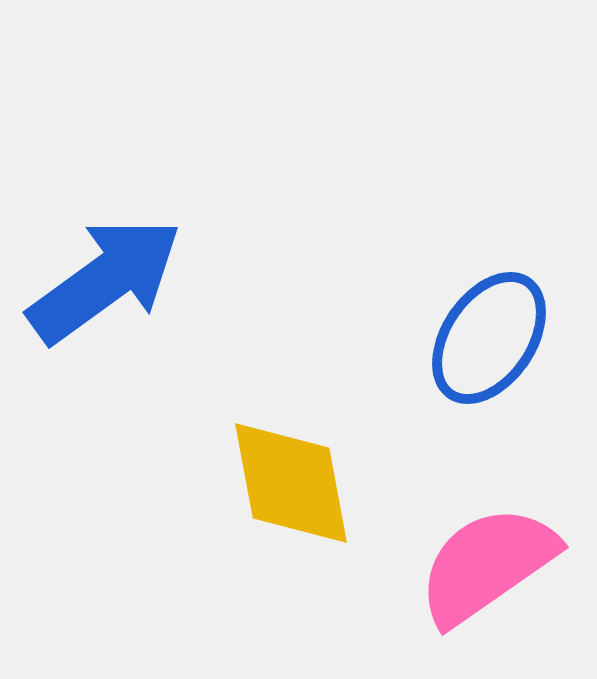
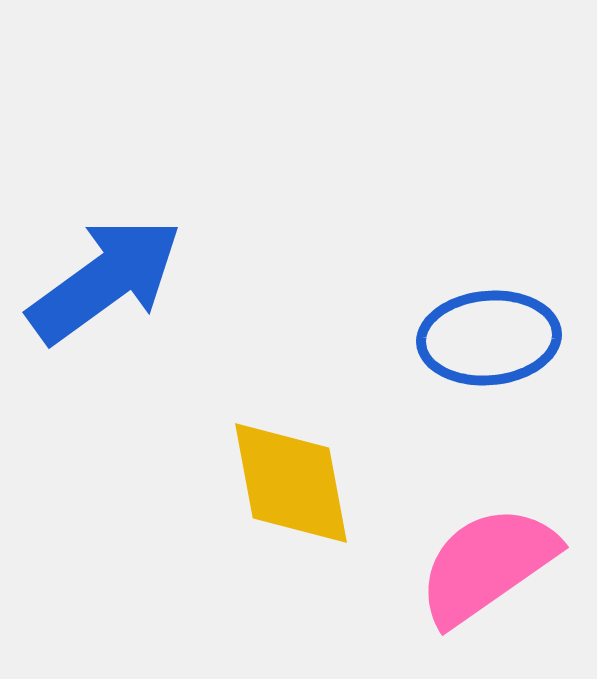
blue ellipse: rotated 51 degrees clockwise
